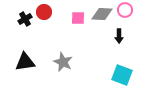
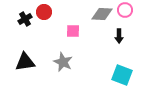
pink square: moved 5 px left, 13 px down
